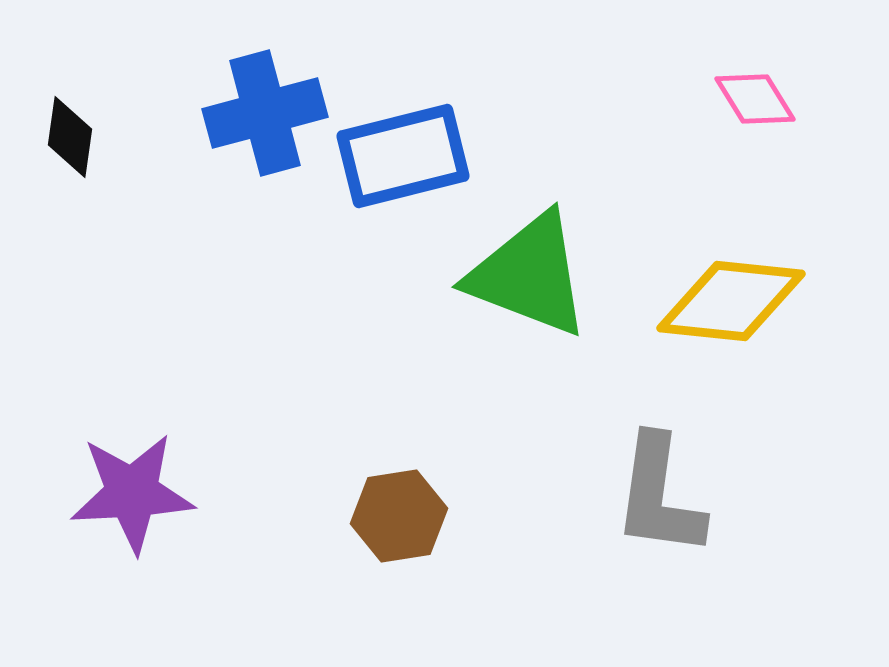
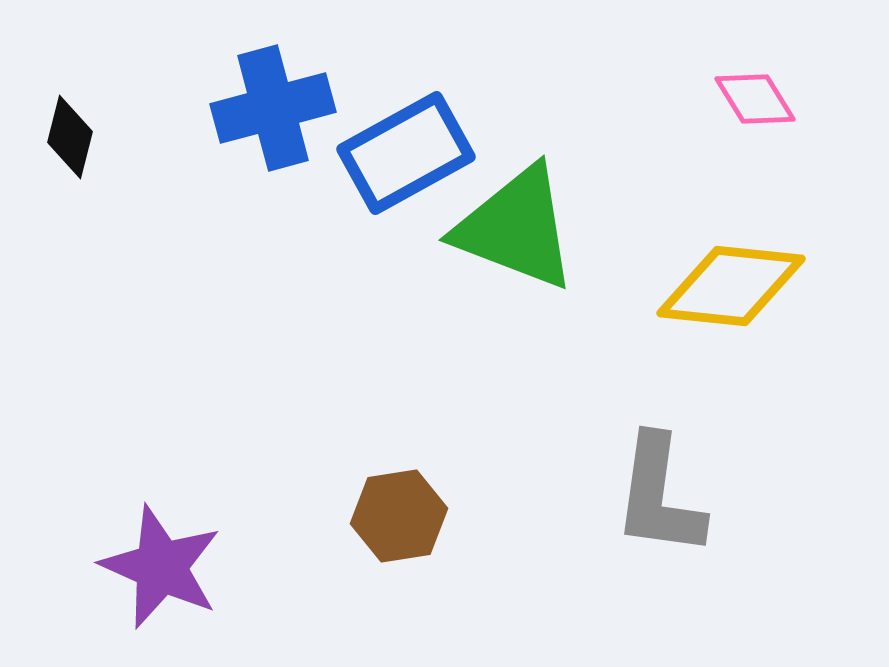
blue cross: moved 8 px right, 5 px up
black diamond: rotated 6 degrees clockwise
blue rectangle: moved 3 px right, 3 px up; rotated 15 degrees counterclockwise
green triangle: moved 13 px left, 47 px up
yellow diamond: moved 15 px up
purple star: moved 29 px right, 74 px down; rotated 27 degrees clockwise
